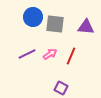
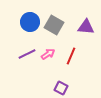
blue circle: moved 3 px left, 5 px down
gray square: moved 1 px left, 1 px down; rotated 24 degrees clockwise
pink arrow: moved 2 px left
